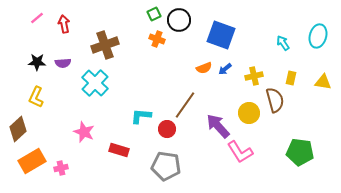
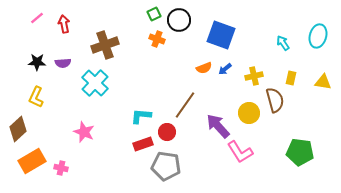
red circle: moved 3 px down
red rectangle: moved 24 px right, 6 px up; rotated 36 degrees counterclockwise
pink cross: rotated 24 degrees clockwise
